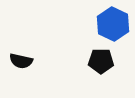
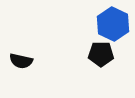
black pentagon: moved 7 px up
